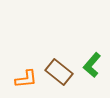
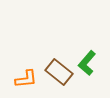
green L-shape: moved 5 px left, 2 px up
